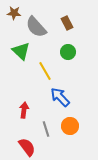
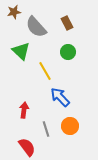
brown star: moved 1 px up; rotated 16 degrees counterclockwise
